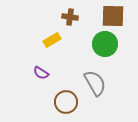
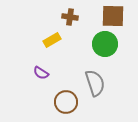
gray semicircle: rotated 12 degrees clockwise
